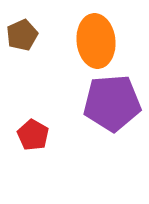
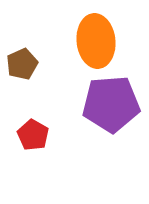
brown pentagon: moved 29 px down
purple pentagon: moved 1 px left, 1 px down
